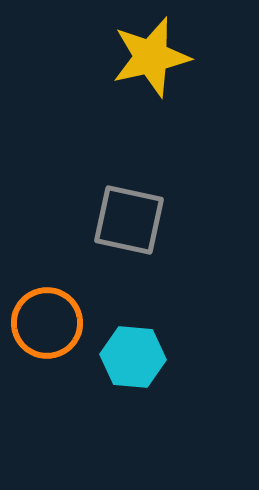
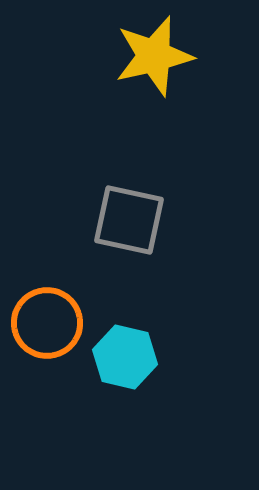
yellow star: moved 3 px right, 1 px up
cyan hexagon: moved 8 px left; rotated 8 degrees clockwise
